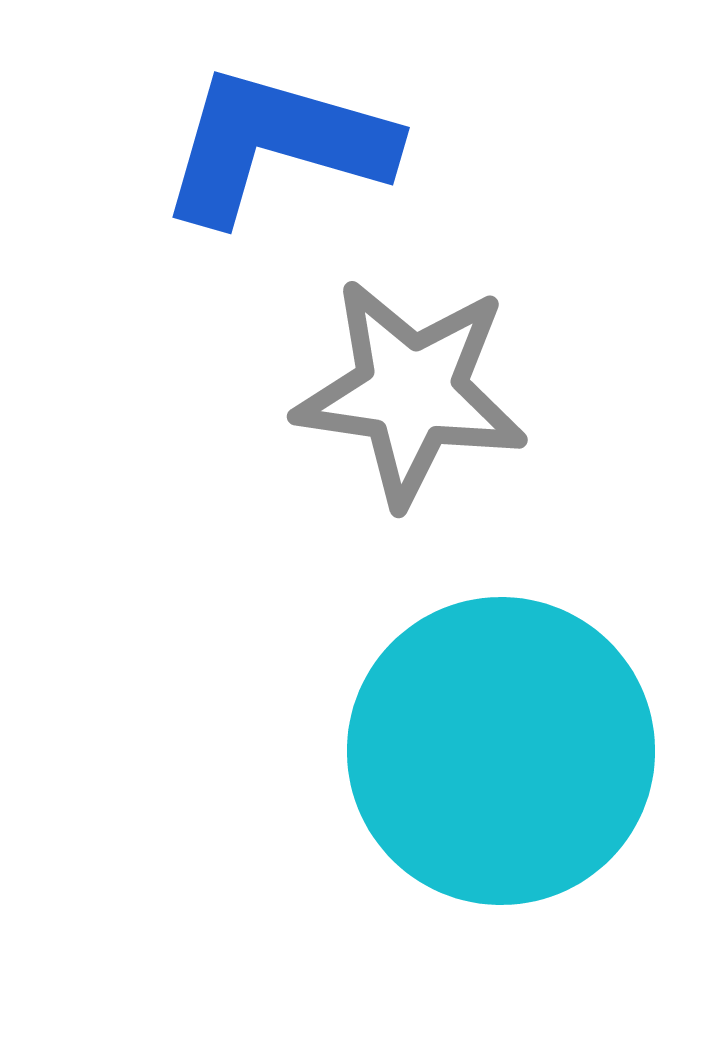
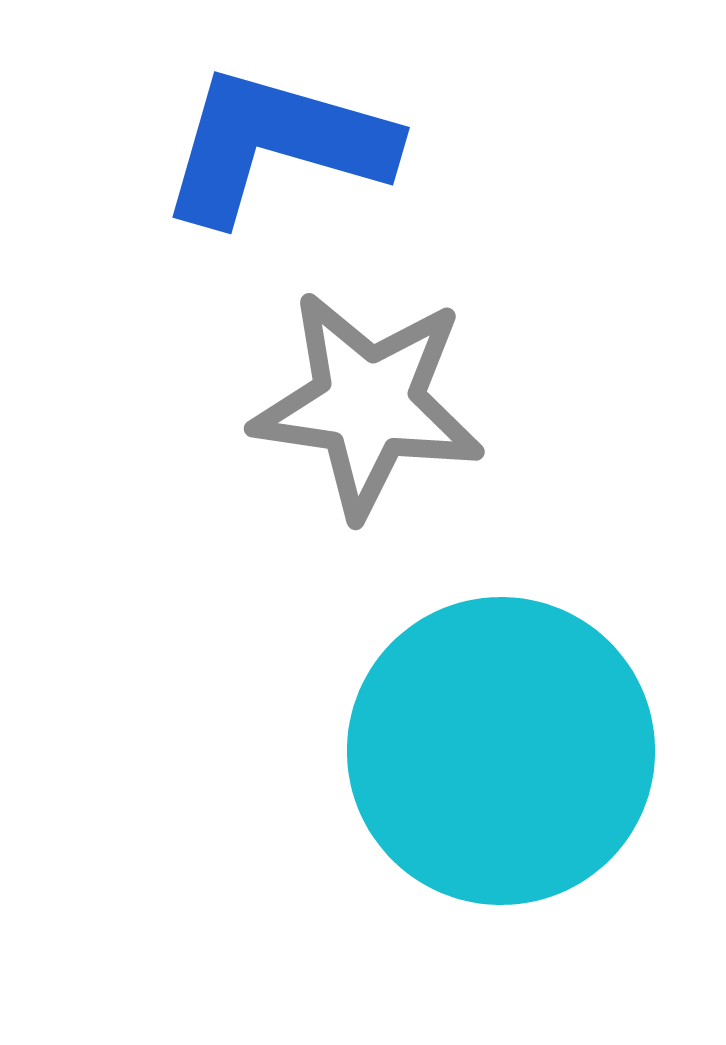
gray star: moved 43 px left, 12 px down
